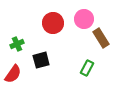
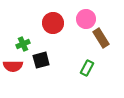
pink circle: moved 2 px right
green cross: moved 6 px right
red semicircle: moved 8 px up; rotated 54 degrees clockwise
